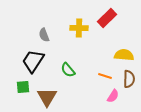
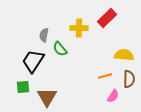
gray semicircle: rotated 32 degrees clockwise
green semicircle: moved 8 px left, 21 px up
orange line: rotated 32 degrees counterclockwise
